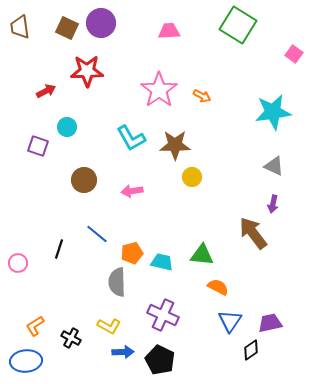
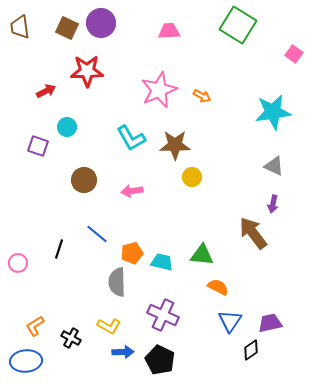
pink star: rotated 12 degrees clockwise
